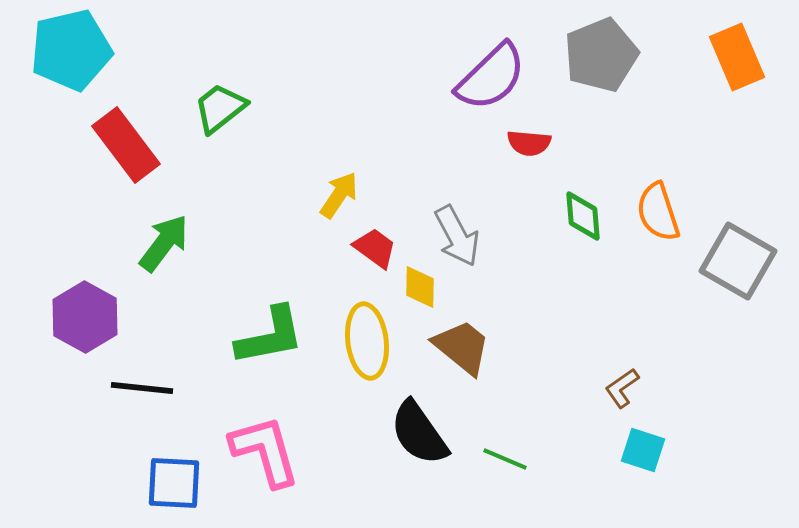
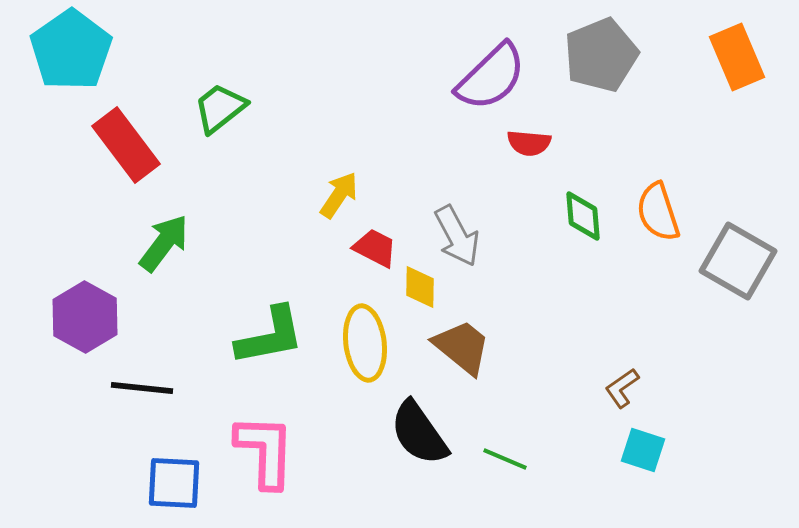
cyan pentagon: rotated 22 degrees counterclockwise
red trapezoid: rotated 9 degrees counterclockwise
yellow ellipse: moved 2 px left, 2 px down
pink L-shape: rotated 18 degrees clockwise
